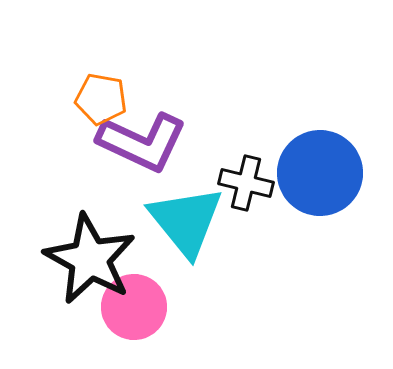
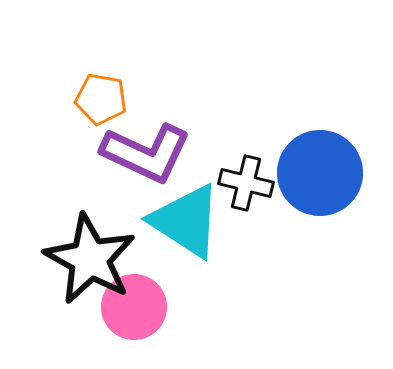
purple L-shape: moved 4 px right, 11 px down
cyan triangle: rotated 18 degrees counterclockwise
